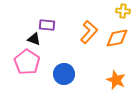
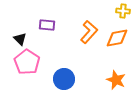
black triangle: moved 14 px left; rotated 24 degrees clockwise
blue circle: moved 5 px down
